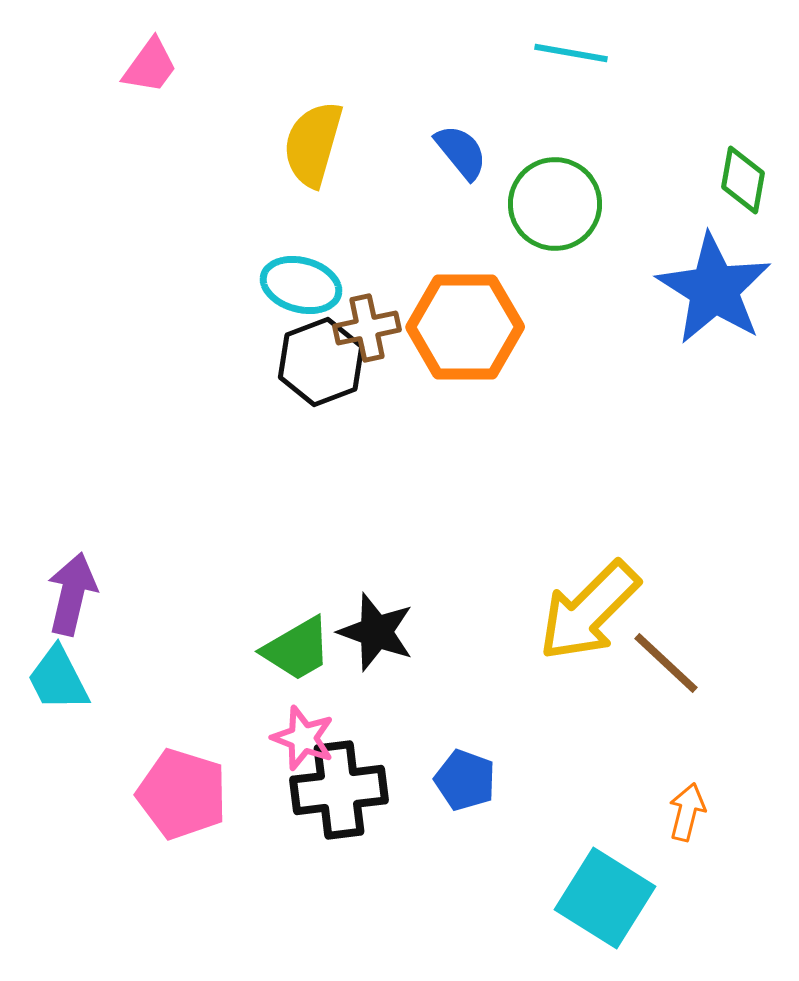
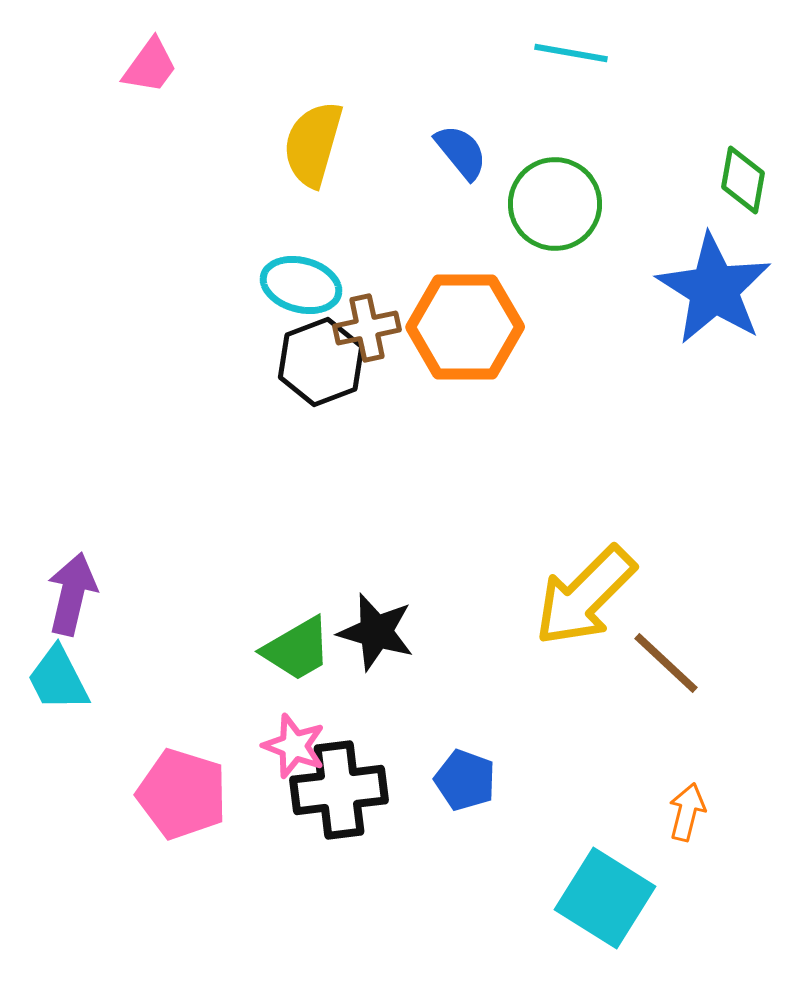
yellow arrow: moved 4 px left, 15 px up
black star: rotated 4 degrees counterclockwise
pink star: moved 9 px left, 8 px down
